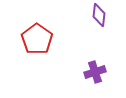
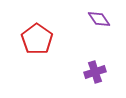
purple diamond: moved 4 px down; rotated 40 degrees counterclockwise
